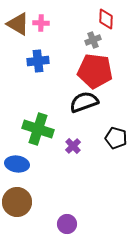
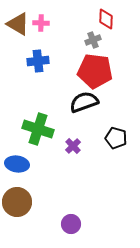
purple circle: moved 4 px right
